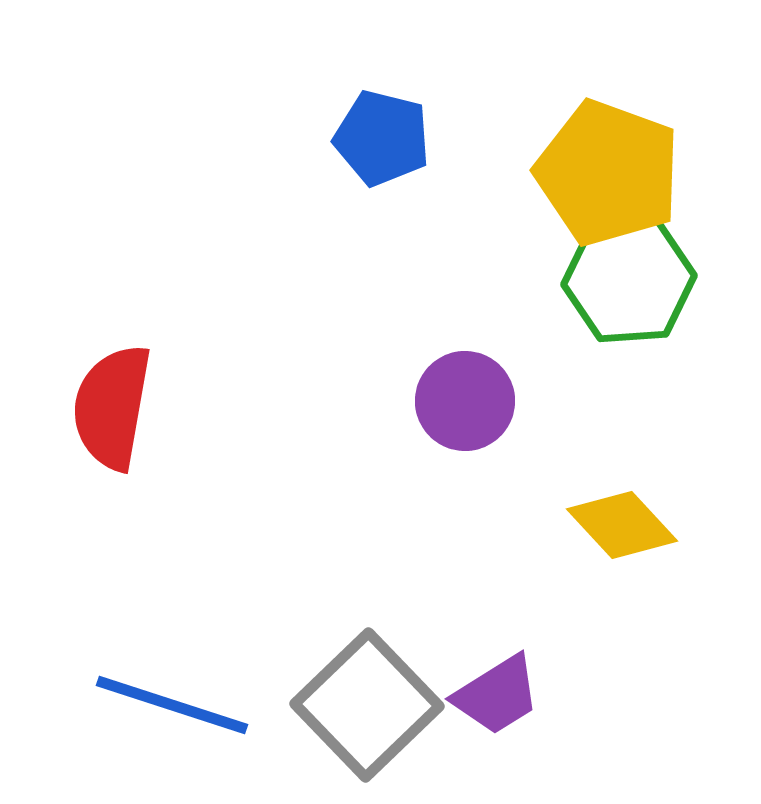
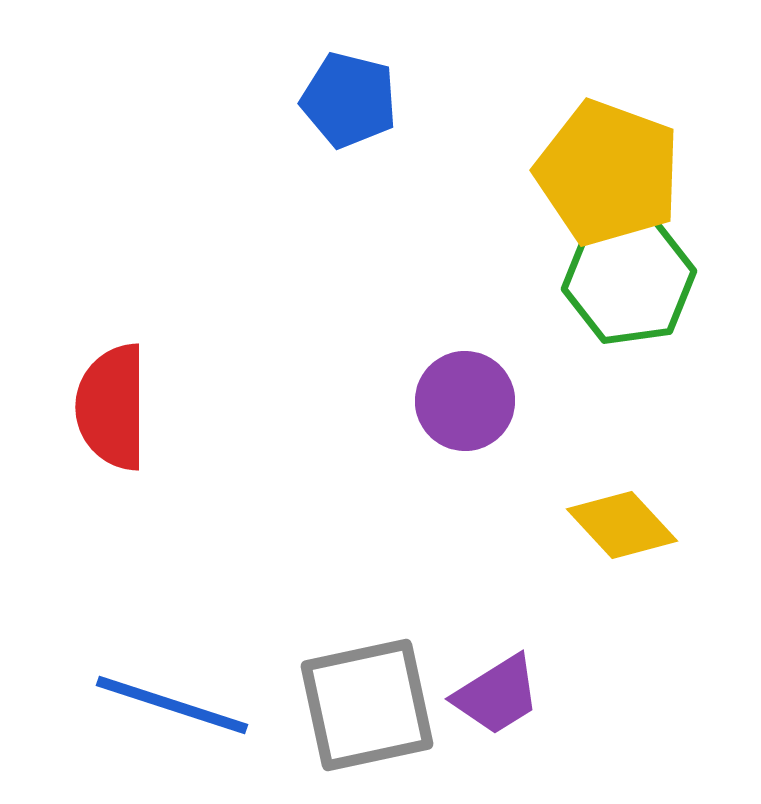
blue pentagon: moved 33 px left, 38 px up
green hexagon: rotated 4 degrees counterclockwise
red semicircle: rotated 10 degrees counterclockwise
gray square: rotated 32 degrees clockwise
